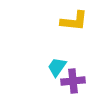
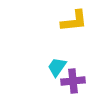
yellow L-shape: rotated 12 degrees counterclockwise
